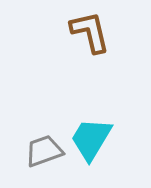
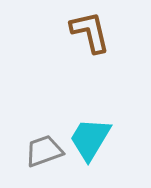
cyan trapezoid: moved 1 px left
